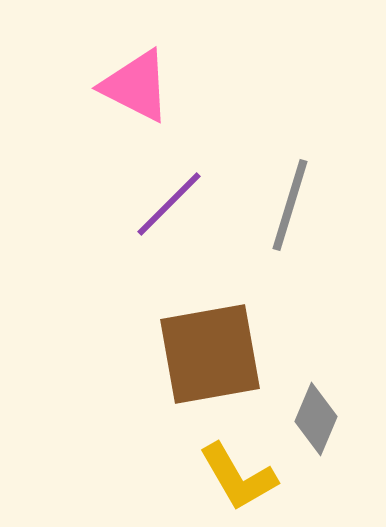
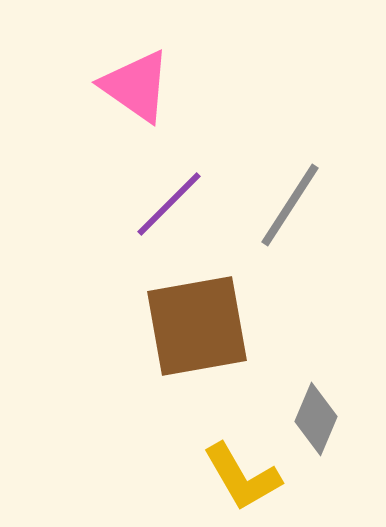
pink triangle: rotated 8 degrees clockwise
gray line: rotated 16 degrees clockwise
brown square: moved 13 px left, 28 px up
yellow L-shape: moved 4 px right
